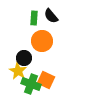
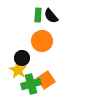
green rectangle: moved 4 px right, 3 px up
black circle: moved 2 px left
yellow star: moved 1 px up
orange square: rotated 30 degrees clockwise
green cross: rotated 36 degrees counterclockwise
